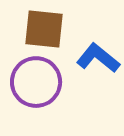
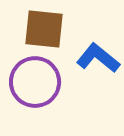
purple circle: moved 1 px left
